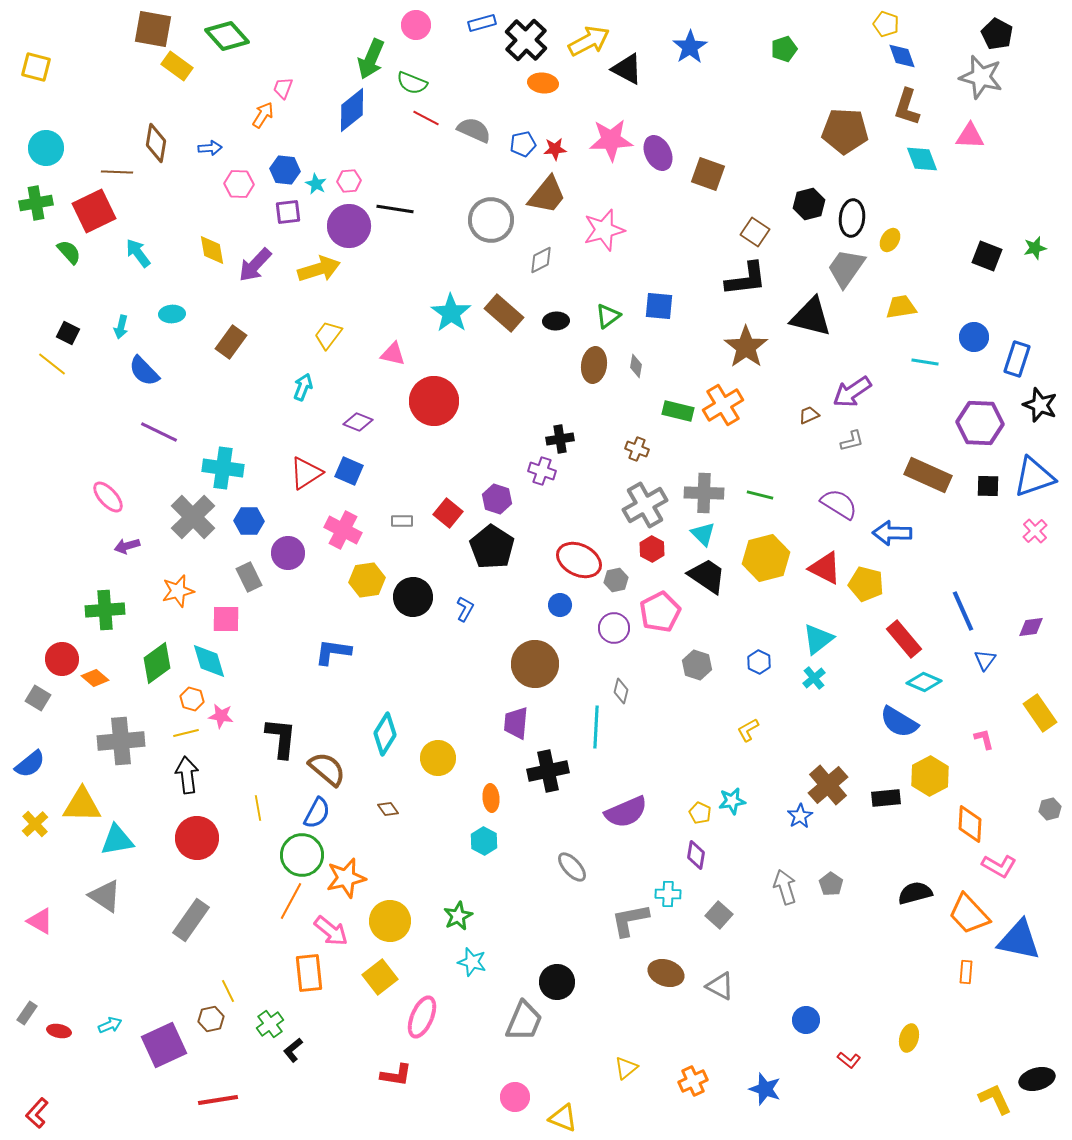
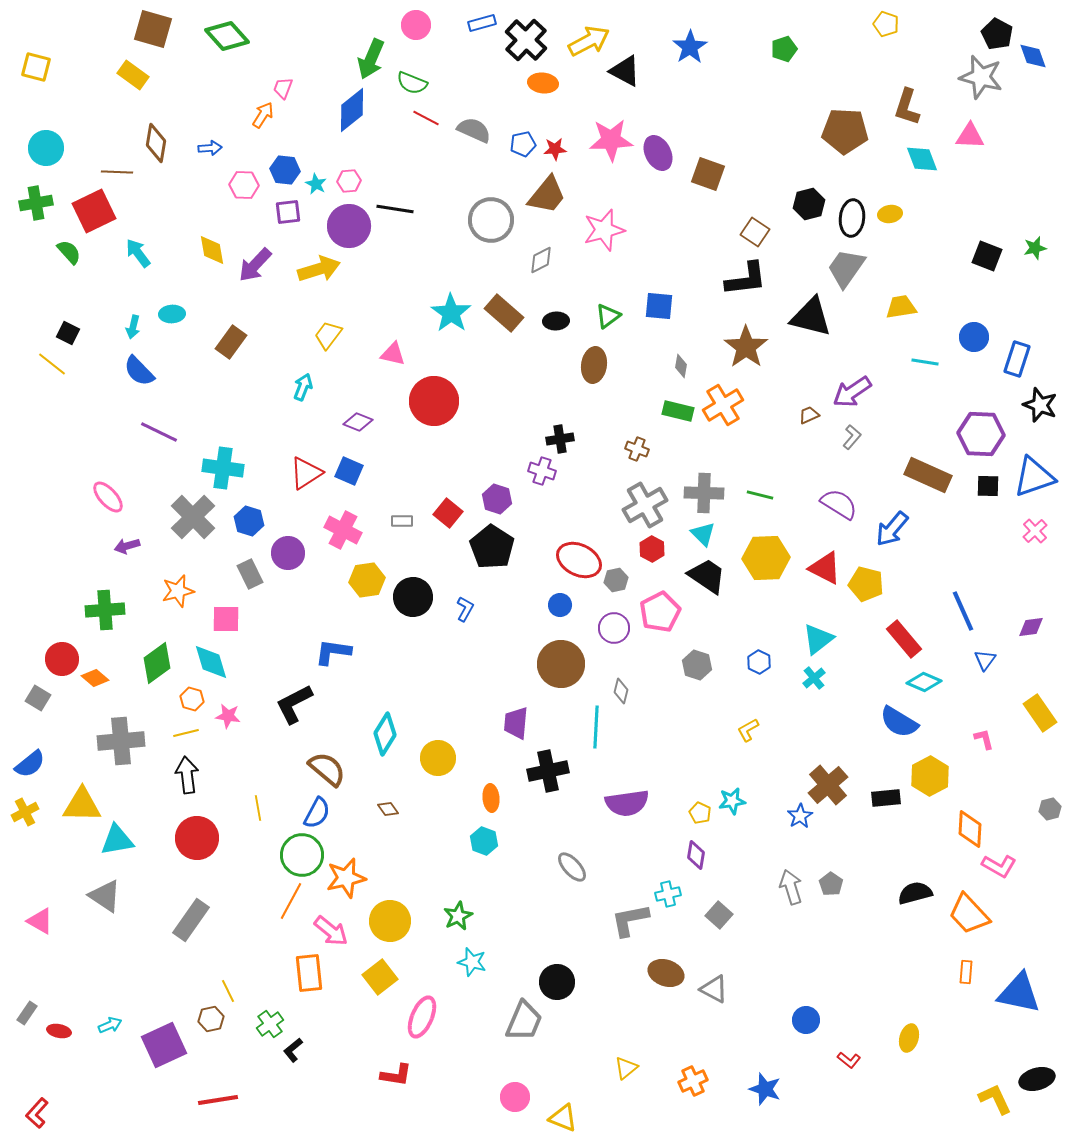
brown square at (153, 29): rotated 6 degrees clockwise
blue diamond at (902, 56): moved 131 px right
yellow rectangle at (177, 66): moved 44 px left, 9 px down
black triangle at (627, 69): moved 2 px left, 2 px down
pink hexagon at (239, 184): moved 5 px right, 1 px down
yellow ellipse at (890, 240): moved 26 px up; rotated 50 degrees clockwise
cyan arrow at (121, 327): moved 12 px right
gray diamond at (636, 366): moved 45 px right
blue semicircle at (144, 371): moved 5 px left
purple hexagon at (980, 423): moved 1 px right, 11 px down
gray L-shape at (852, 441): moved 4 px up; rotated 35 degrees counterclockwise
blue hexagon at (249, 521): rotated 16 degrees clockwise
blue arrow at (892, 533): moved 4 px up; rotated 51 degrees counterclockwise
yellow hexagon at (766, 558): rotated 12 degrees clockwise
gray rectangle at (249, 577): moved 1 px right, 3 px up
cyan diamond at (209, 661): moved 2 px right, 1 px down
brown circle at (535, 664): moved 26 px right
pink star at (221, 716): moved 7 px right
black L-shape at (281, 738): moved 13 px right, 34 px up; rotated 123 degrees counterclockwise
purple semicircle at (626, 812): moved 1 px right, 9 px up; rotated 15 degrees clockwise
yellow cross at (35, 824): moved 10 px left, 12 px up; rotated 16 degrees clockwise
orange diamond at (970, 824): moved 5 px down
cyan hexagon at (484, 841): rotated 8 degrees counterclockwise
gray arrow at (785, 887): moved 6 px right
cyan cross at (668, 894): rotated 15 degrees counterclockwise
blue triangle at (1019, 940): moved 53 px down
gray triangle at (720, 986): moved 6 px left, 3 px down
